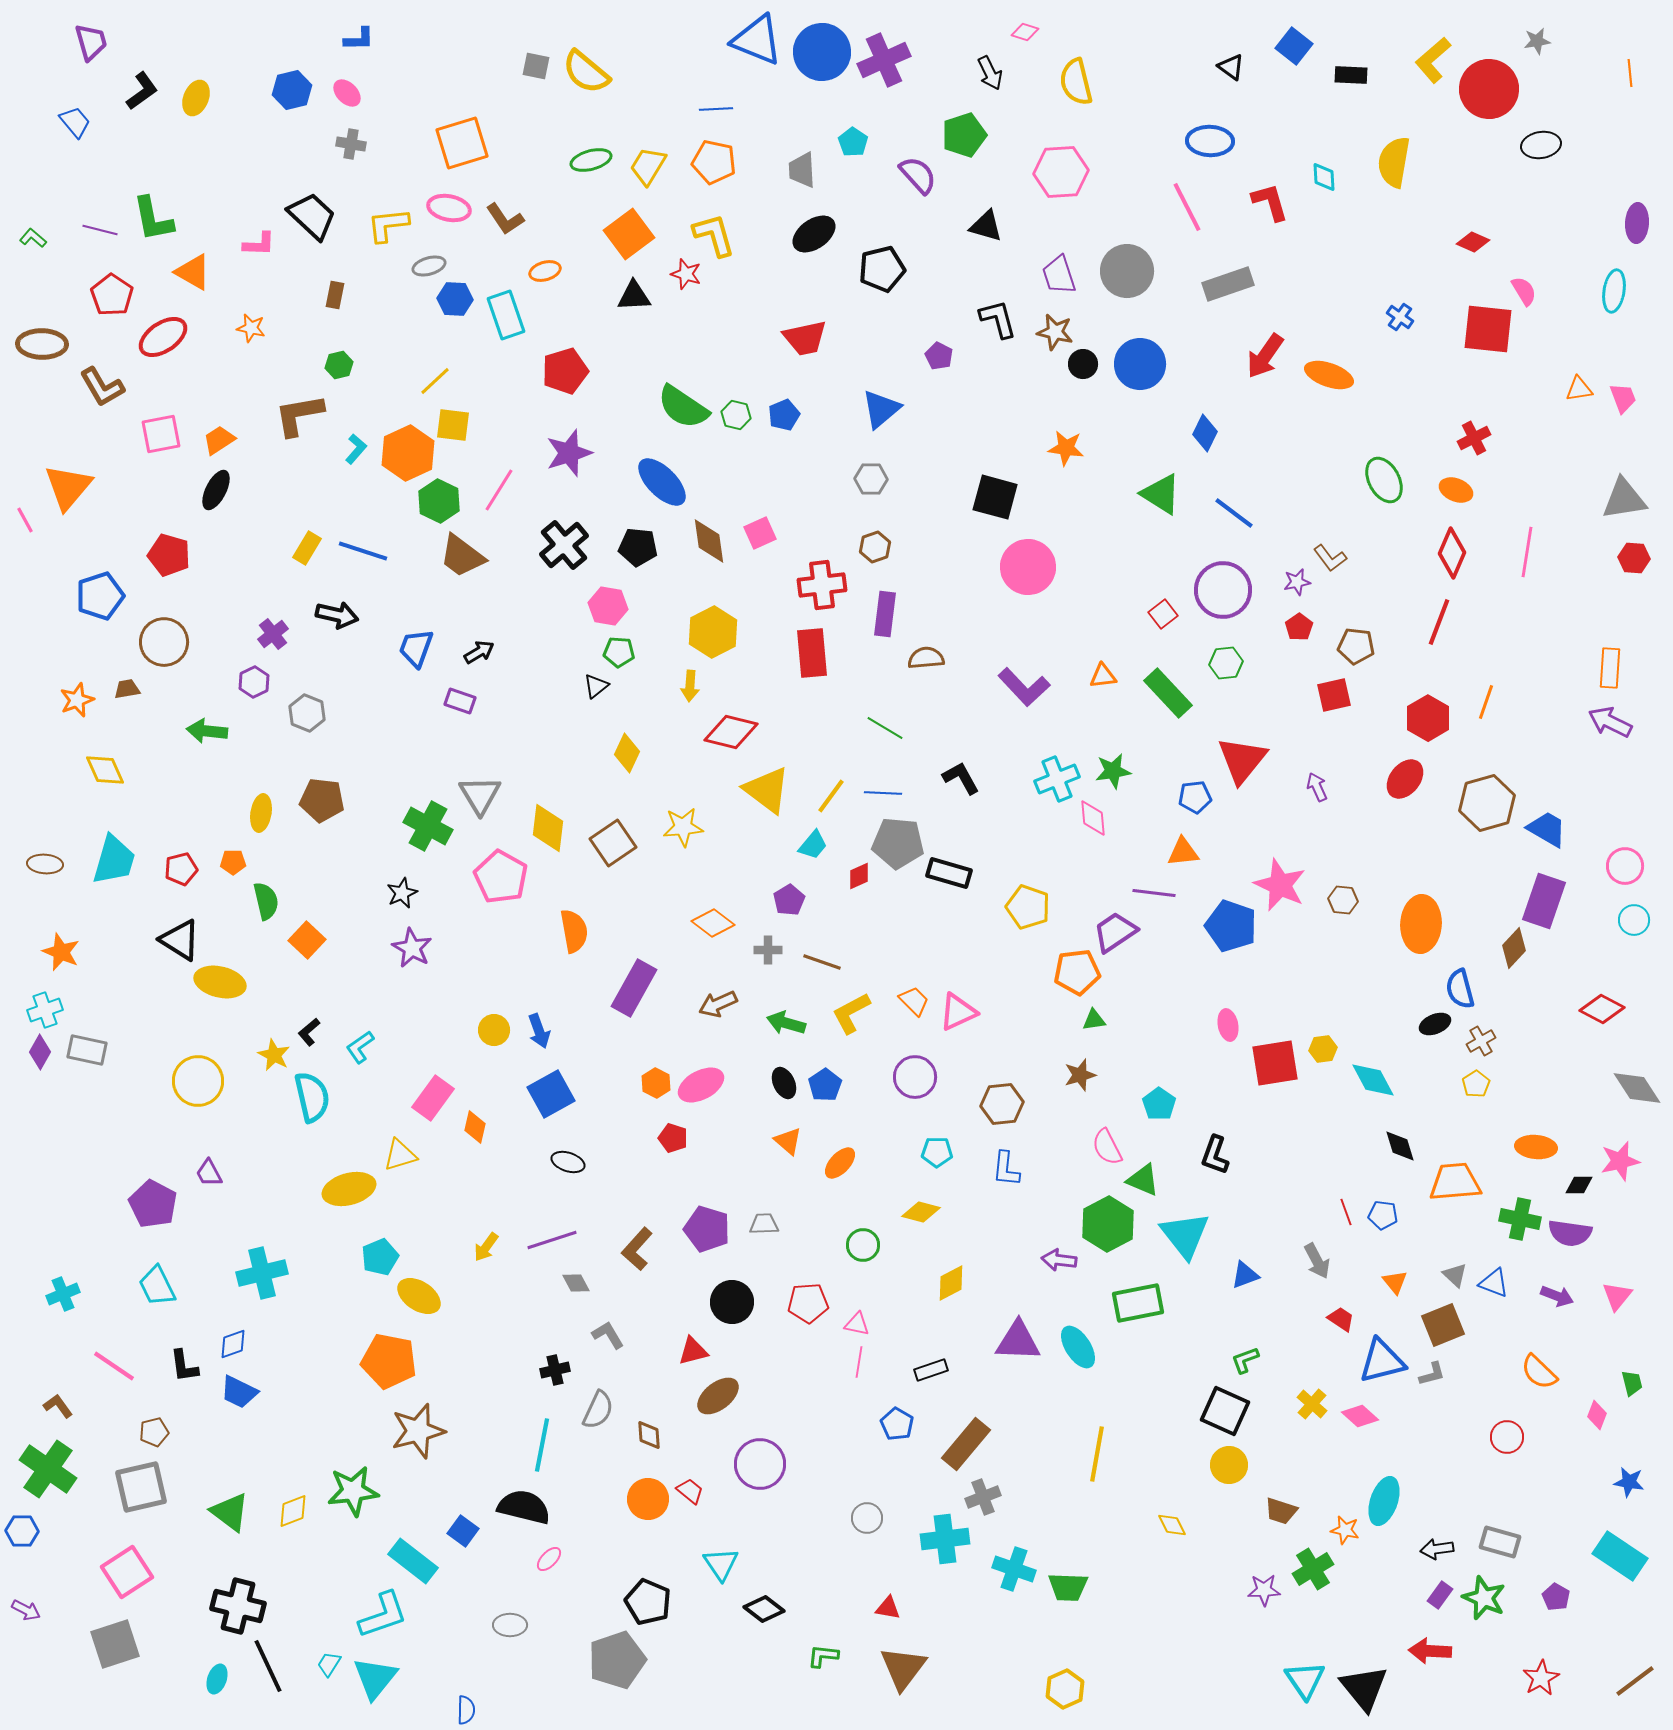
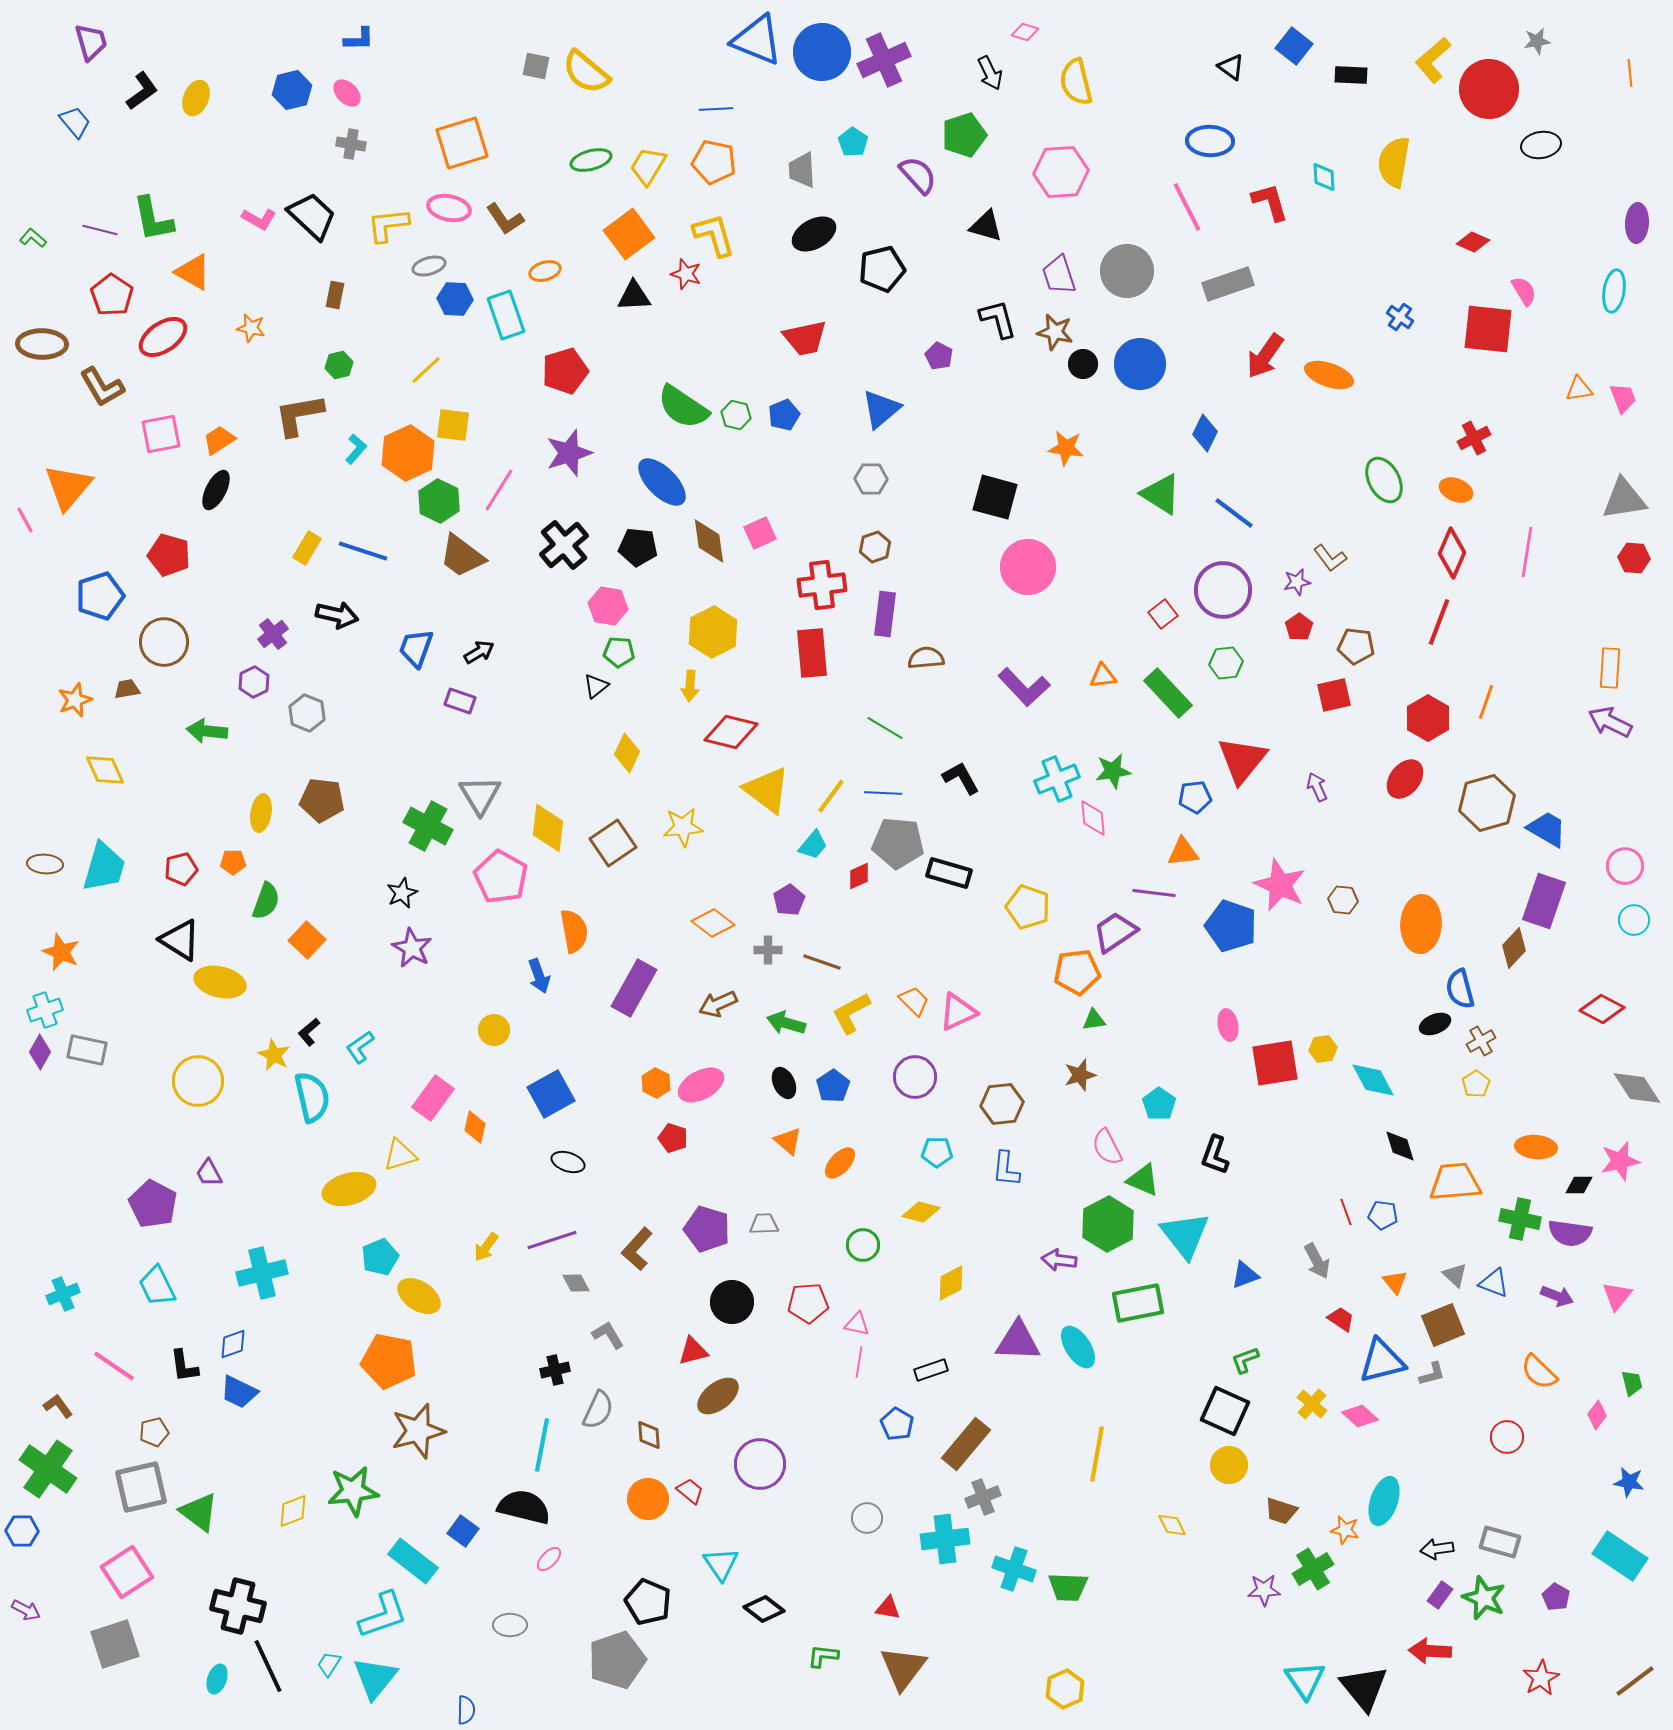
black ellipse at (814, 234): rotated 6 degrees clockwise
pink L-shape at (259, 244): moved 25 px up; rotated 28 degrees clockwise
yellow line at (435, 381): moved 9 px left, 11 px up
orange star at (77, 700): moved 2 px left
cyan trapezoid at (114, 860): moved 10 px left, 7 px down
green semicircle at (266, 901): rotated 33 degrees clockwise
blue arrow at (539, 1031): moved 55 px up
blue pentagon at (825, 1085): moved 8 px right, 1 px down
pink diamond at (1597, 1415): rotated 16 degrees clockwise
green triangle at (230, 1512): moved 31 px left
